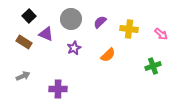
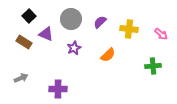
green cross: rotated 14 degrees clockwise
gray arrow: moved 2 px left, 2 px down
